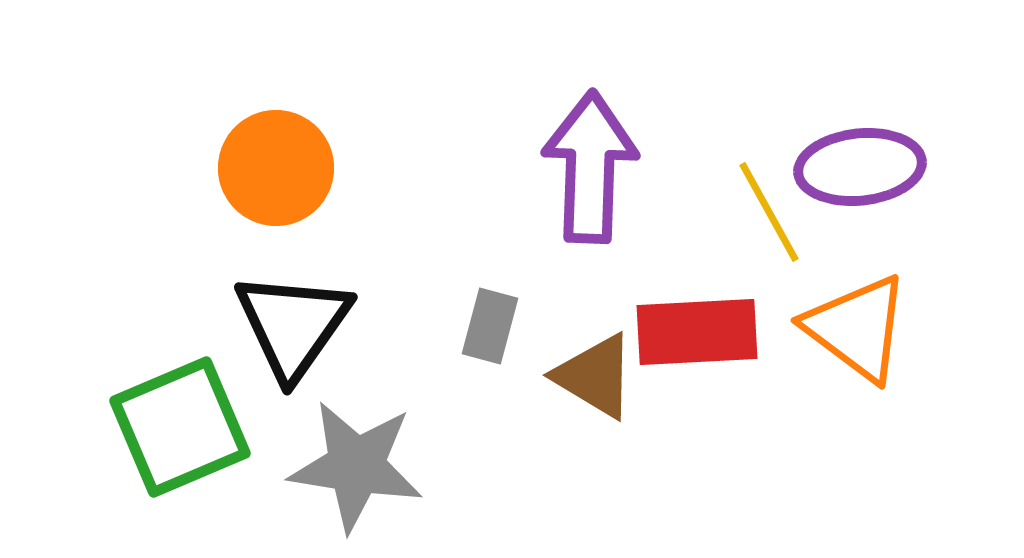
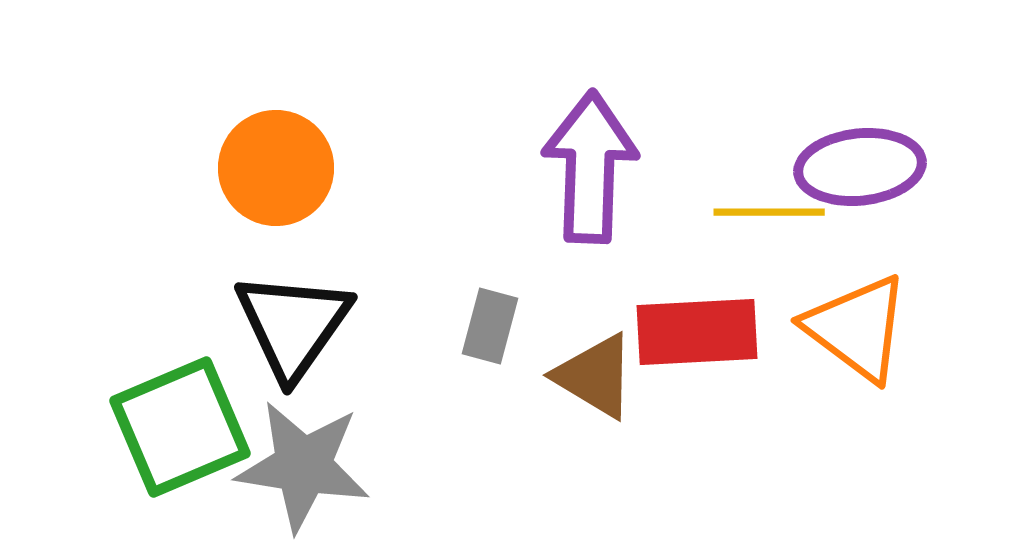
yellow line: rotated 61 degrees counterclockwise
gray star: moved 53 px left
